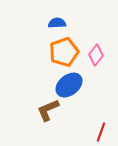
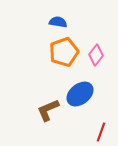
blue semicircle: moved 1 px right, 1 px up; rotated 12 degrees clockwise
blue ellipse: moved 11 px right, 9 px down
